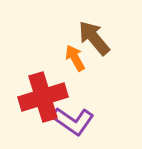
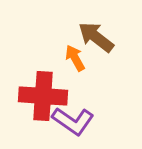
brown arrow: moved 2 px right, 1 px up; rotated 12 degrees counterclockwise
red cross: moved 1 px up; rotated 21 degrees clockwise
